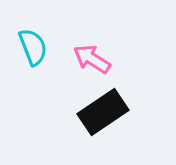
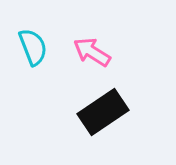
pink arrow: moved 7 px up
